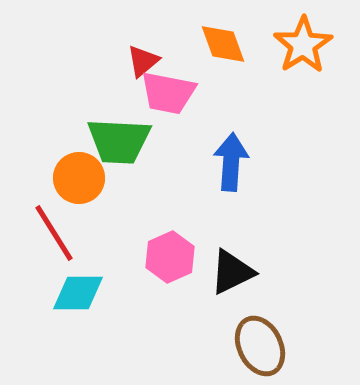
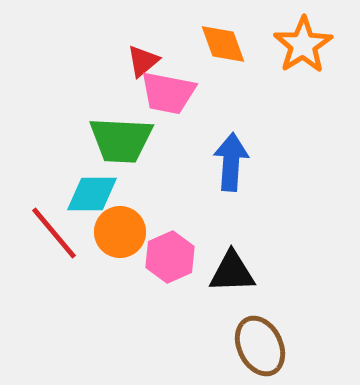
green trapezoid: moved 2 px right, 1 px up
orange circle: moved 41 px right, 54 px down
red line: rotated 8 degrees counterclockwise
black triangle: rotated 24 degrees clockwise
cyan diamond: moved 14 px right, 99 px up
